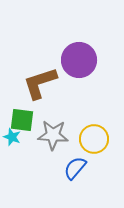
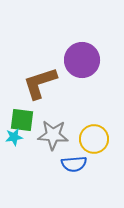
purple circle: moved 3 px right
cyan star: moved 2 px right; rotated 30 degrees counterclockwise
blue semicircle: moved 1 px left, 4 px up; rotated 135 degrees counterclockwise
